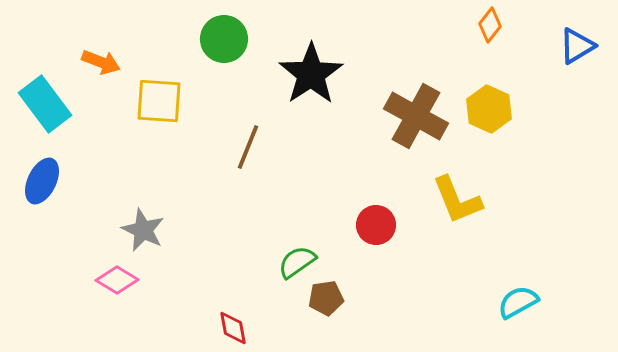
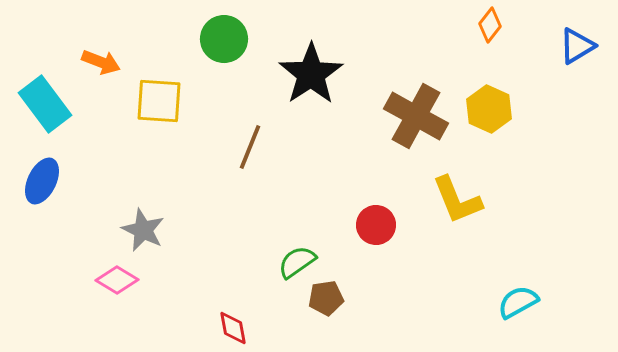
brown line: moved 2 px right
